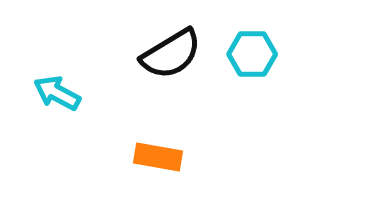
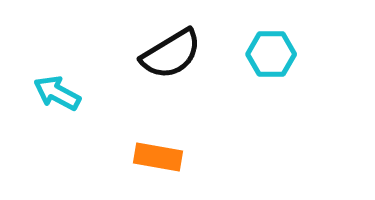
cyan hexagon: moved 19 px right
